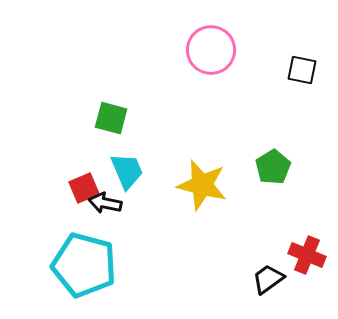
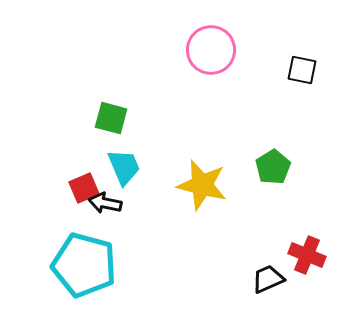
cyan trapezoid: moved 3 px left, 4 px up
black trapezoid: rotated 12 degrees clockwise
